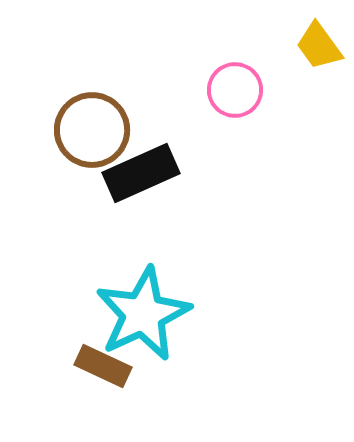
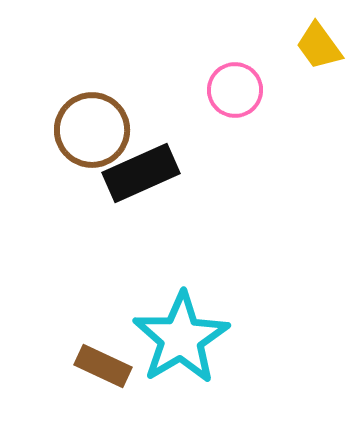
cyan star: moved 38 px right, 24 px down; rotated 6 degrees counterclockwise
